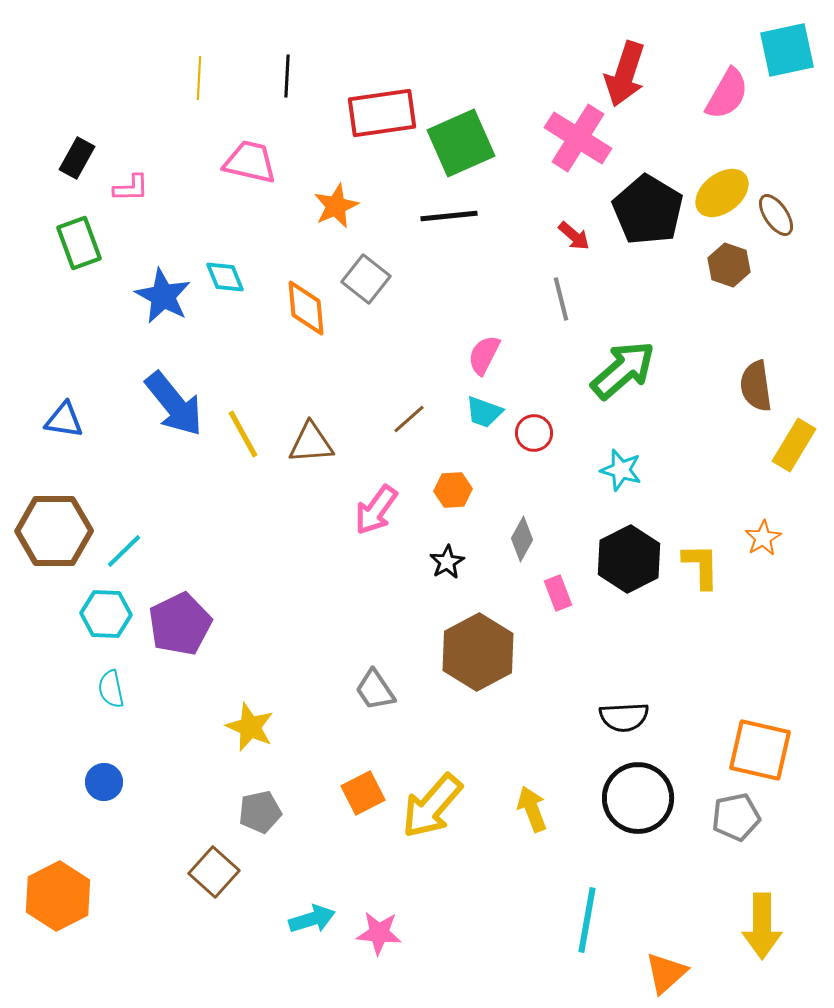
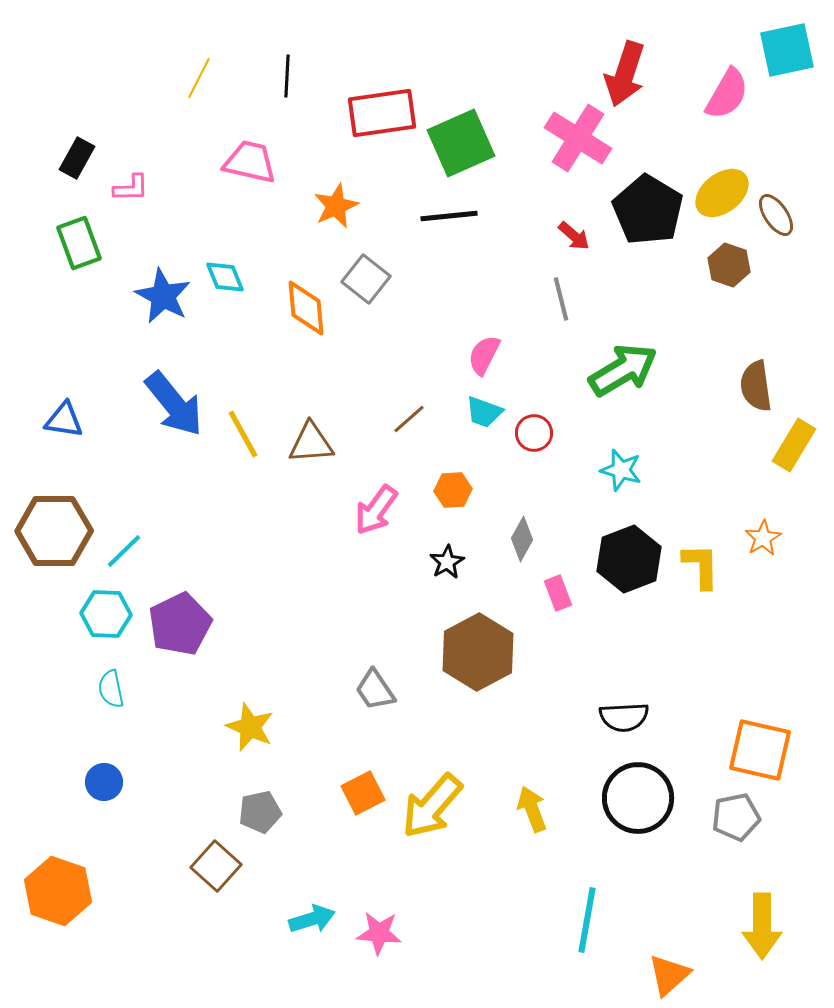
yellow line at (199, 78): rotated 24 degrees clockwise
green arrow at (623, 370): rotated 10 degrees clockwise
black hexagon at (629, 559): rotated 6 degrees clockwise
brown square at (214, 872): moved 2 px right, 6 px up
orange hexagon at (58, 896): moved 5 px up; rotated 14 degrees counterclockwise
orange triangle at (666, 973): moved 3 px right, 2 px down
